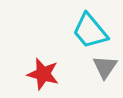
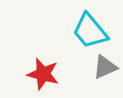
gray triangle: rotated 32 degrees clockwise
